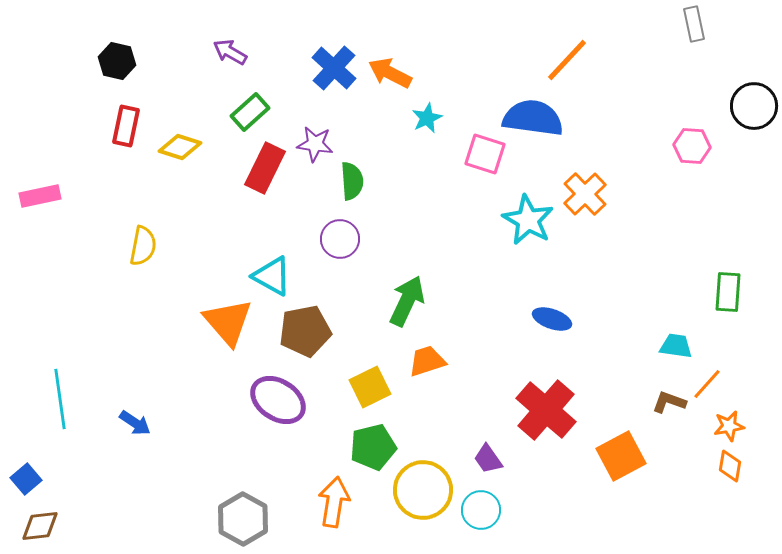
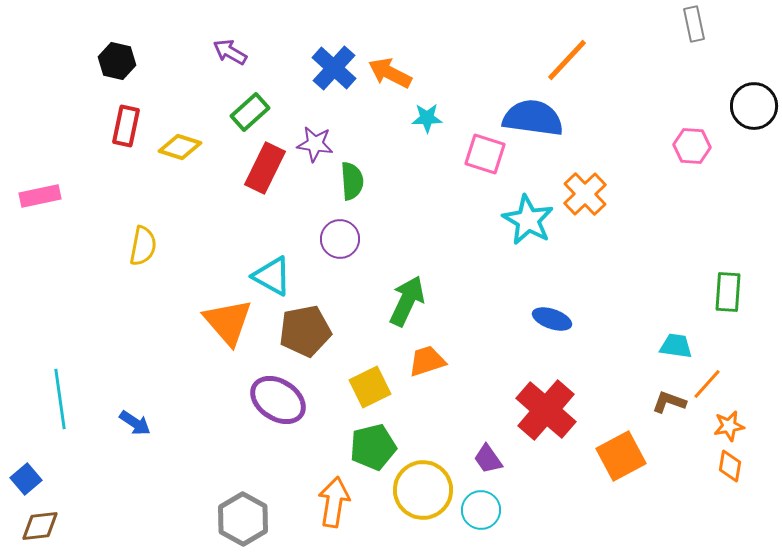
cyan star at (427, 118): rotated 24 degrees clockwise
